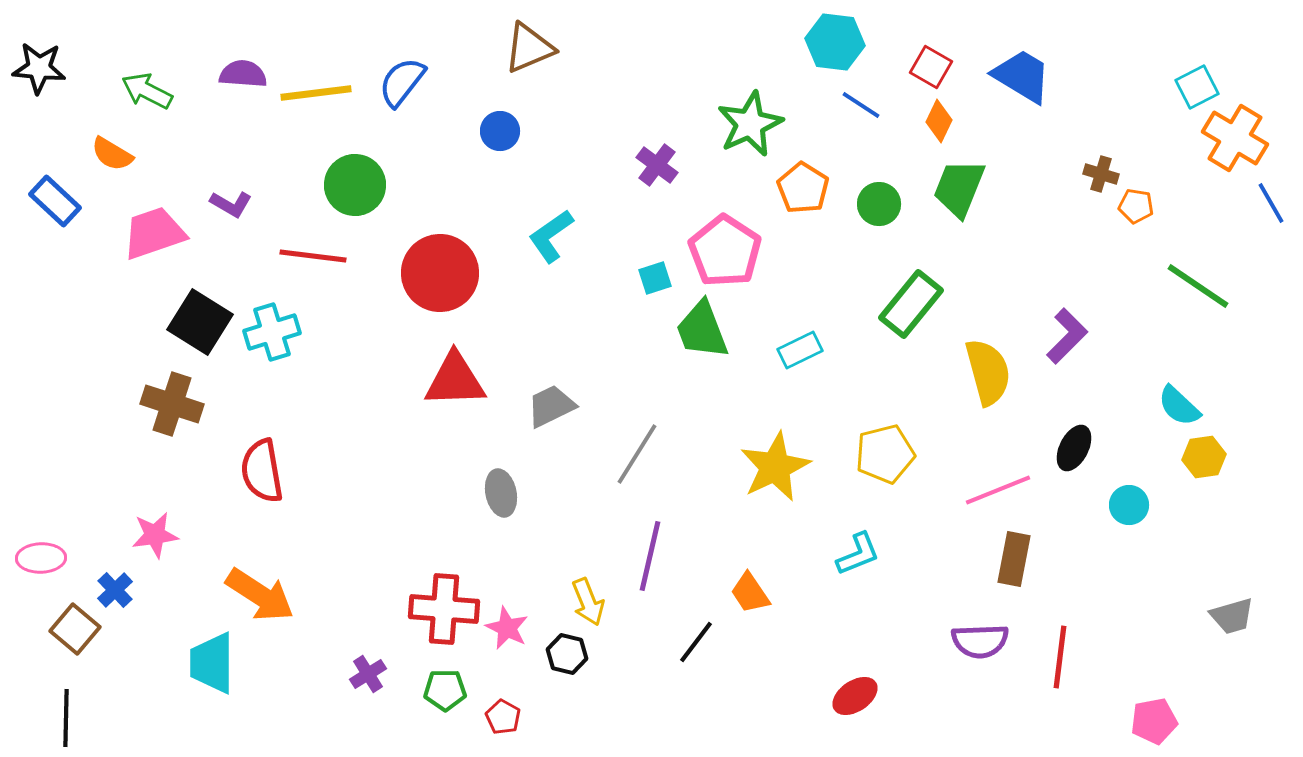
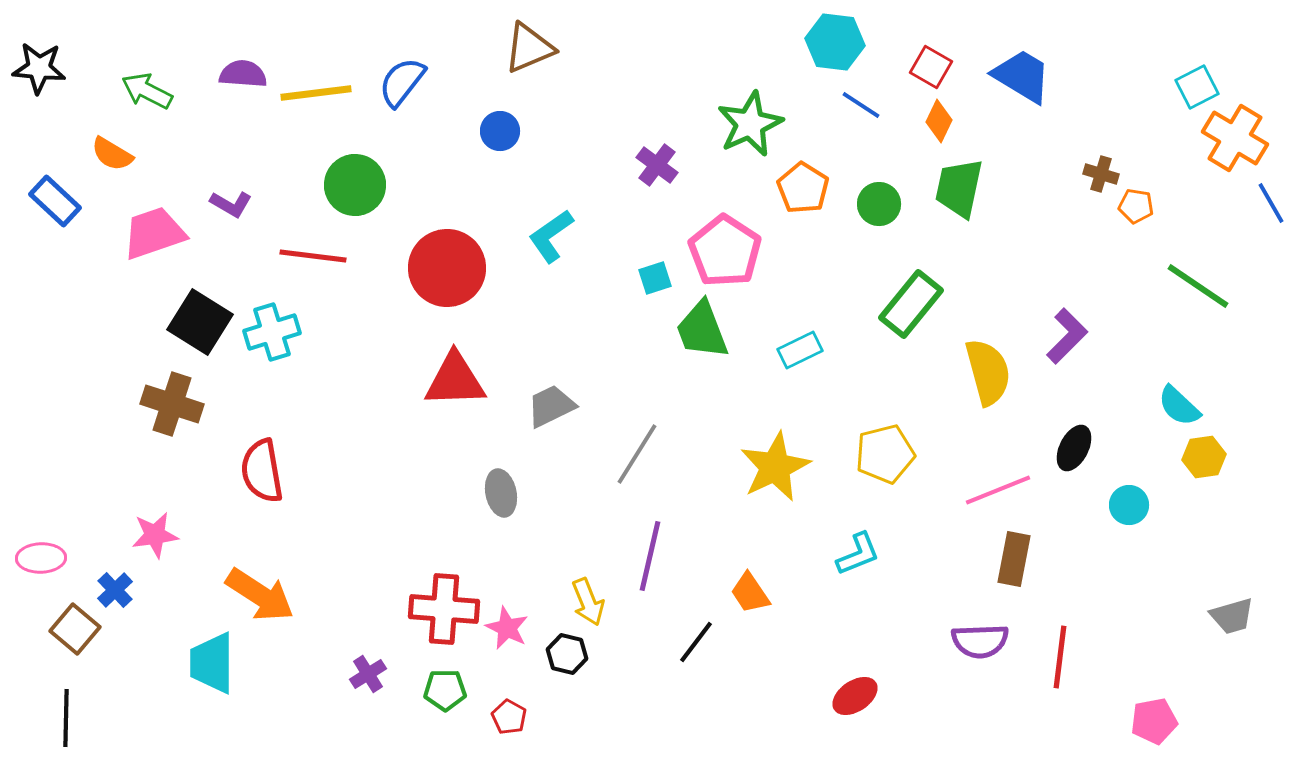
green trapezoid at (959, 188): rotated 10 degrees counterclockwise
red circle at (440, 273): moved 7 px right, 5 px up
red pentagon at (503, 717): moved 6 px right
